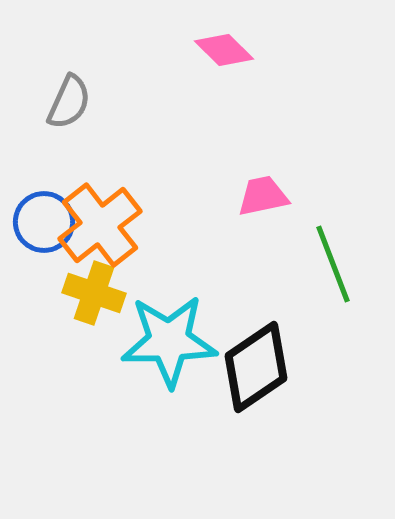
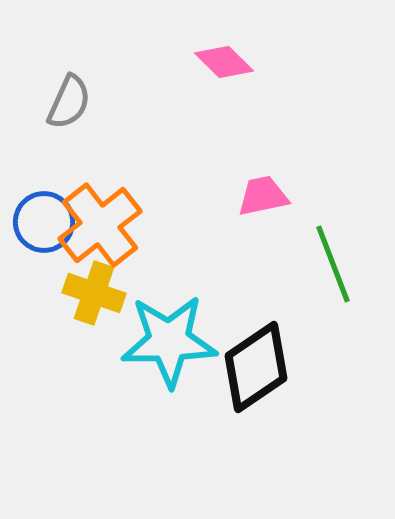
pink diamond: moved 12 px down
